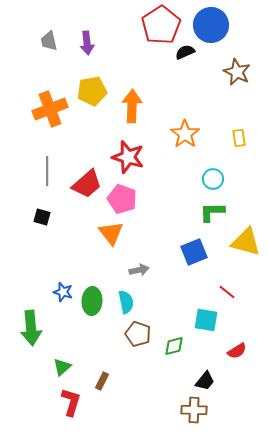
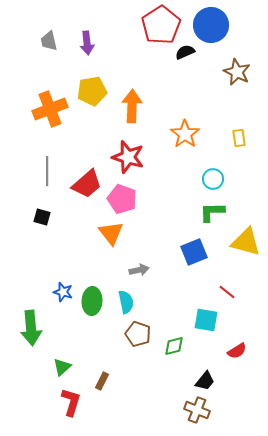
brown cross: moved 3 px right; rotated 20 degrees clockwise
